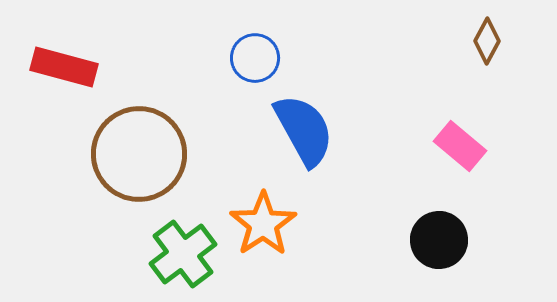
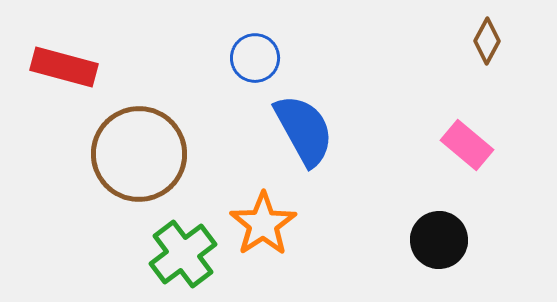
pink rectangle: moved 7 px right, 1 px up
